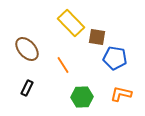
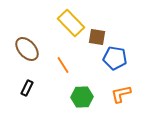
orange L-shape: rotated 25 degrees counterclockwise
